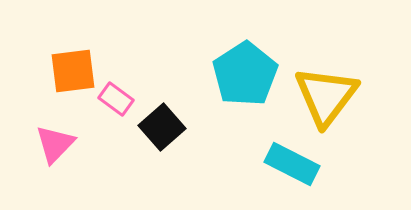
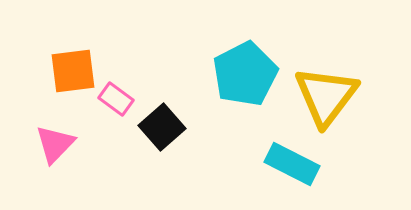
cyan pentagon: rotated 6 degrees clockwise
